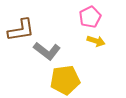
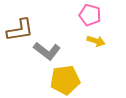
pink pentagon: moved 2 px up; rotated 30 degrees counterclockwise
brown L-shape: moved 1 px left
